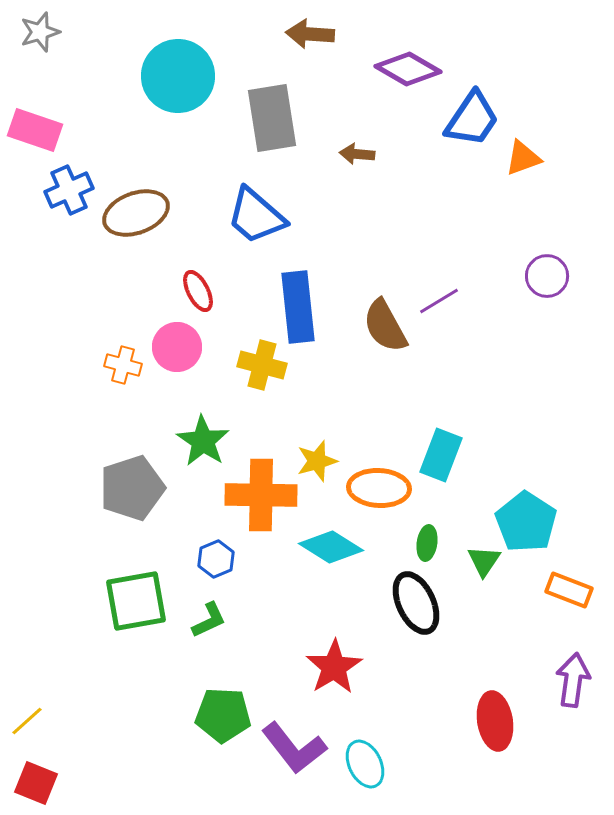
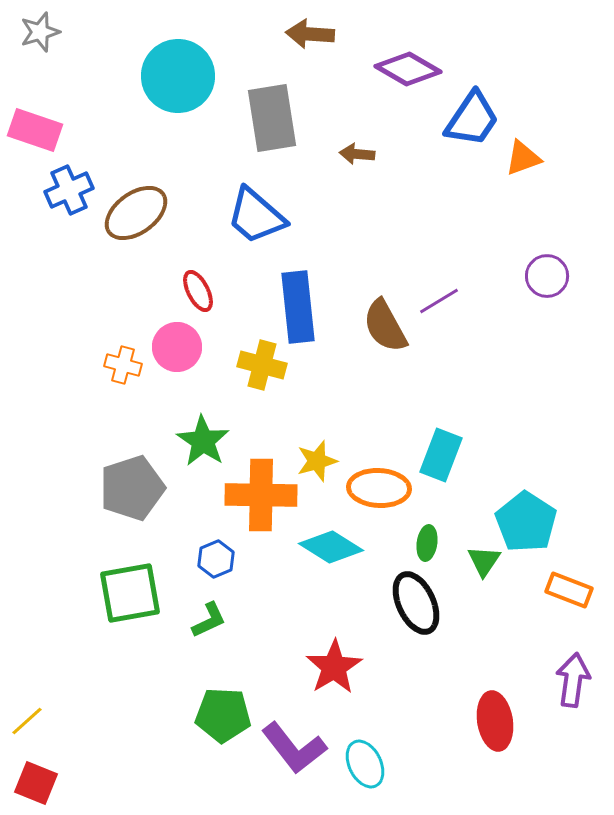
brown ellipse at (136, 213): rotated 16 degrees counterclockwise
green square at (136, 601): moved 6 px left, 8 px up
